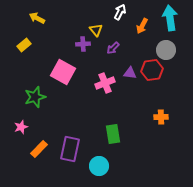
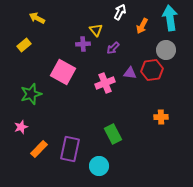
green star: moved 4 px left, 3 px up
green rectangle: rotated 18 degrees counterclockwise
